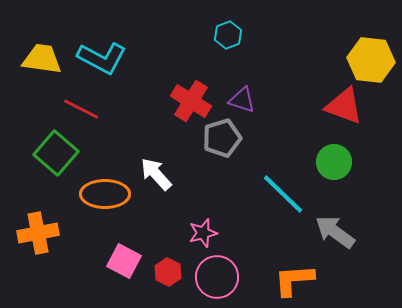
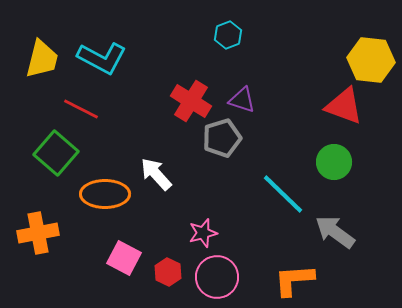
yellow trapezoid: rotated 96 degrees clockwise
pink square: moved 3 px up
